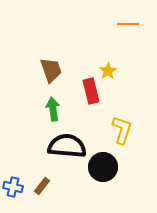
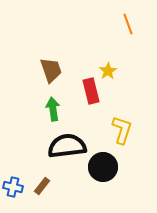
orange line: rotated 70 degrees clockwise
black semicircle: rotated 12 degrees counterclockwise
